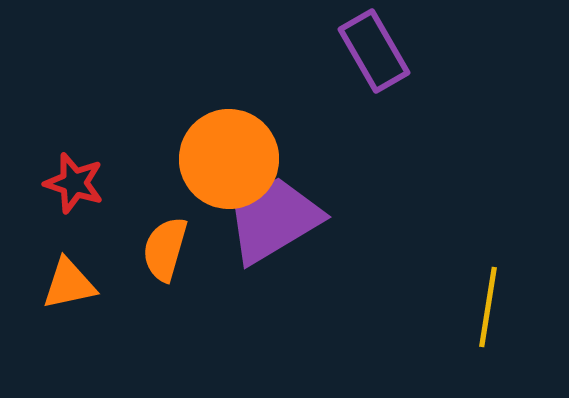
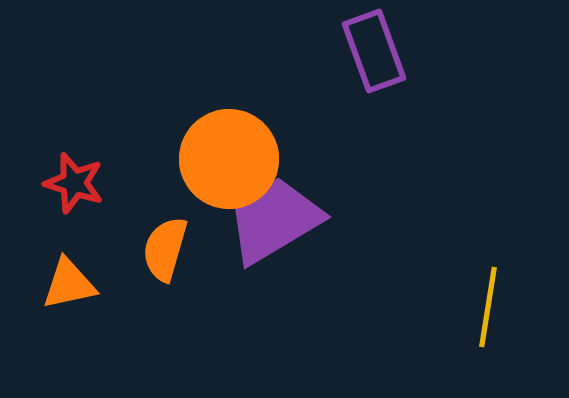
purple rectangle: rotated 10 degrees clockwise
